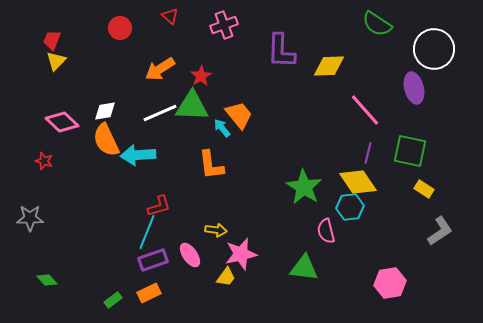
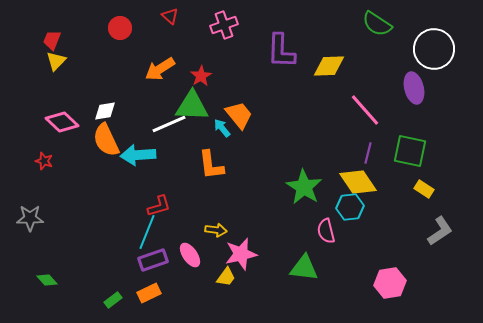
white line at (160, 113): moved 9 px right, 11 px down
